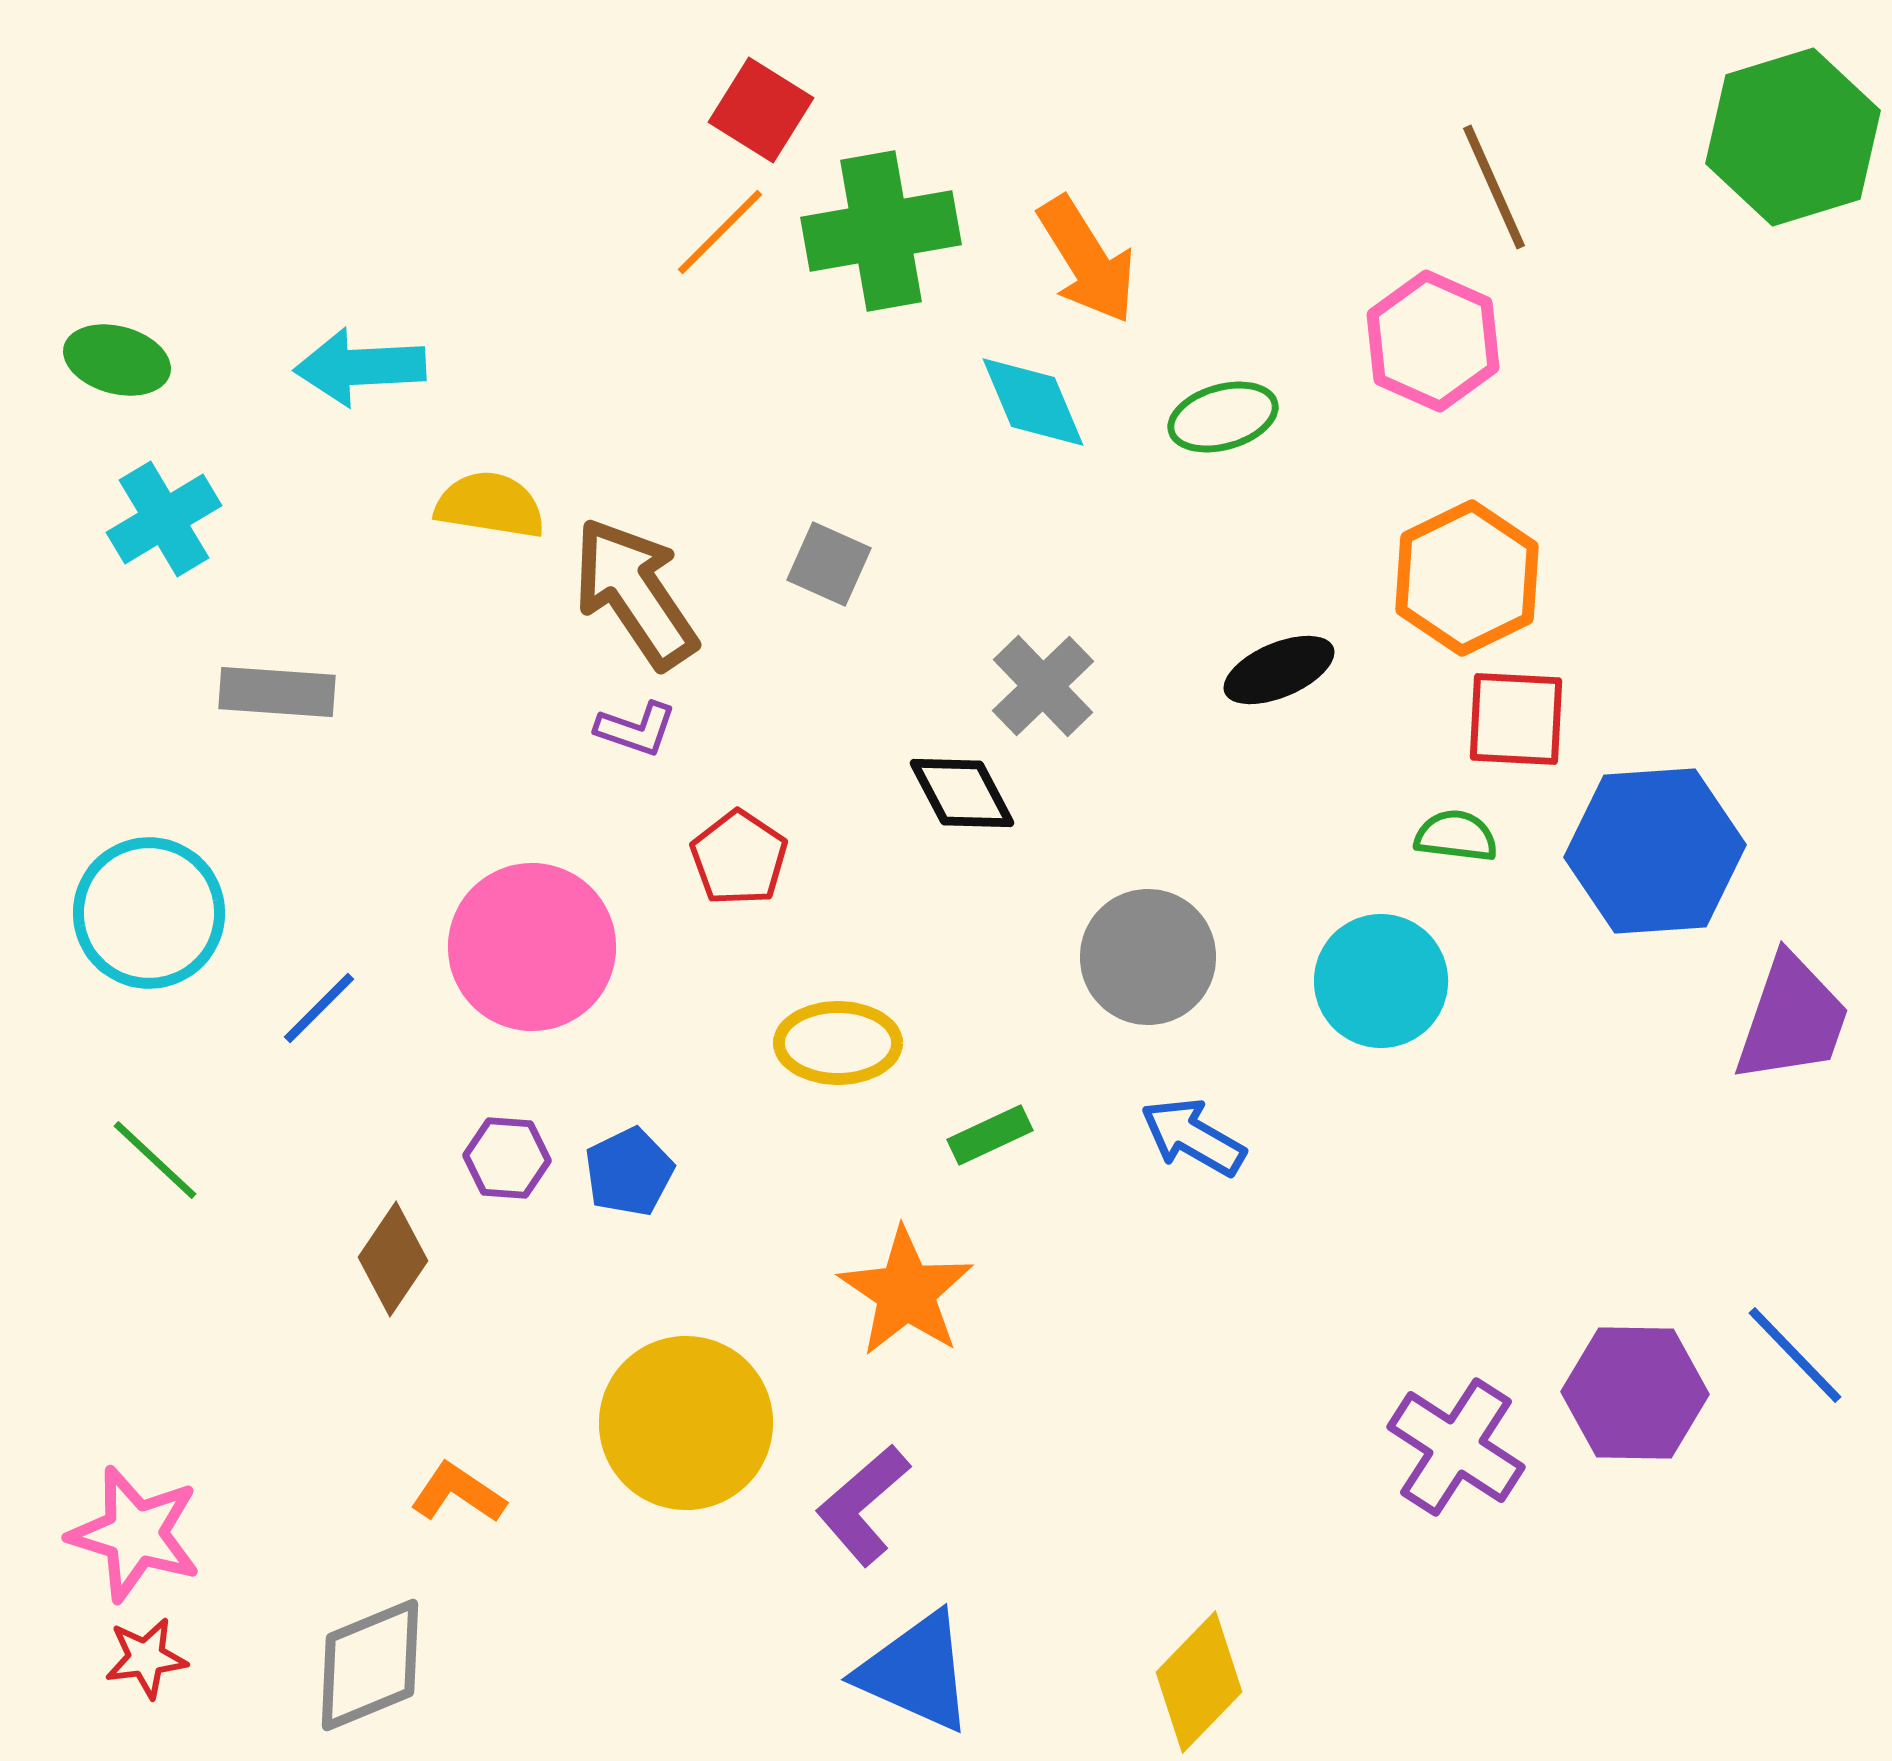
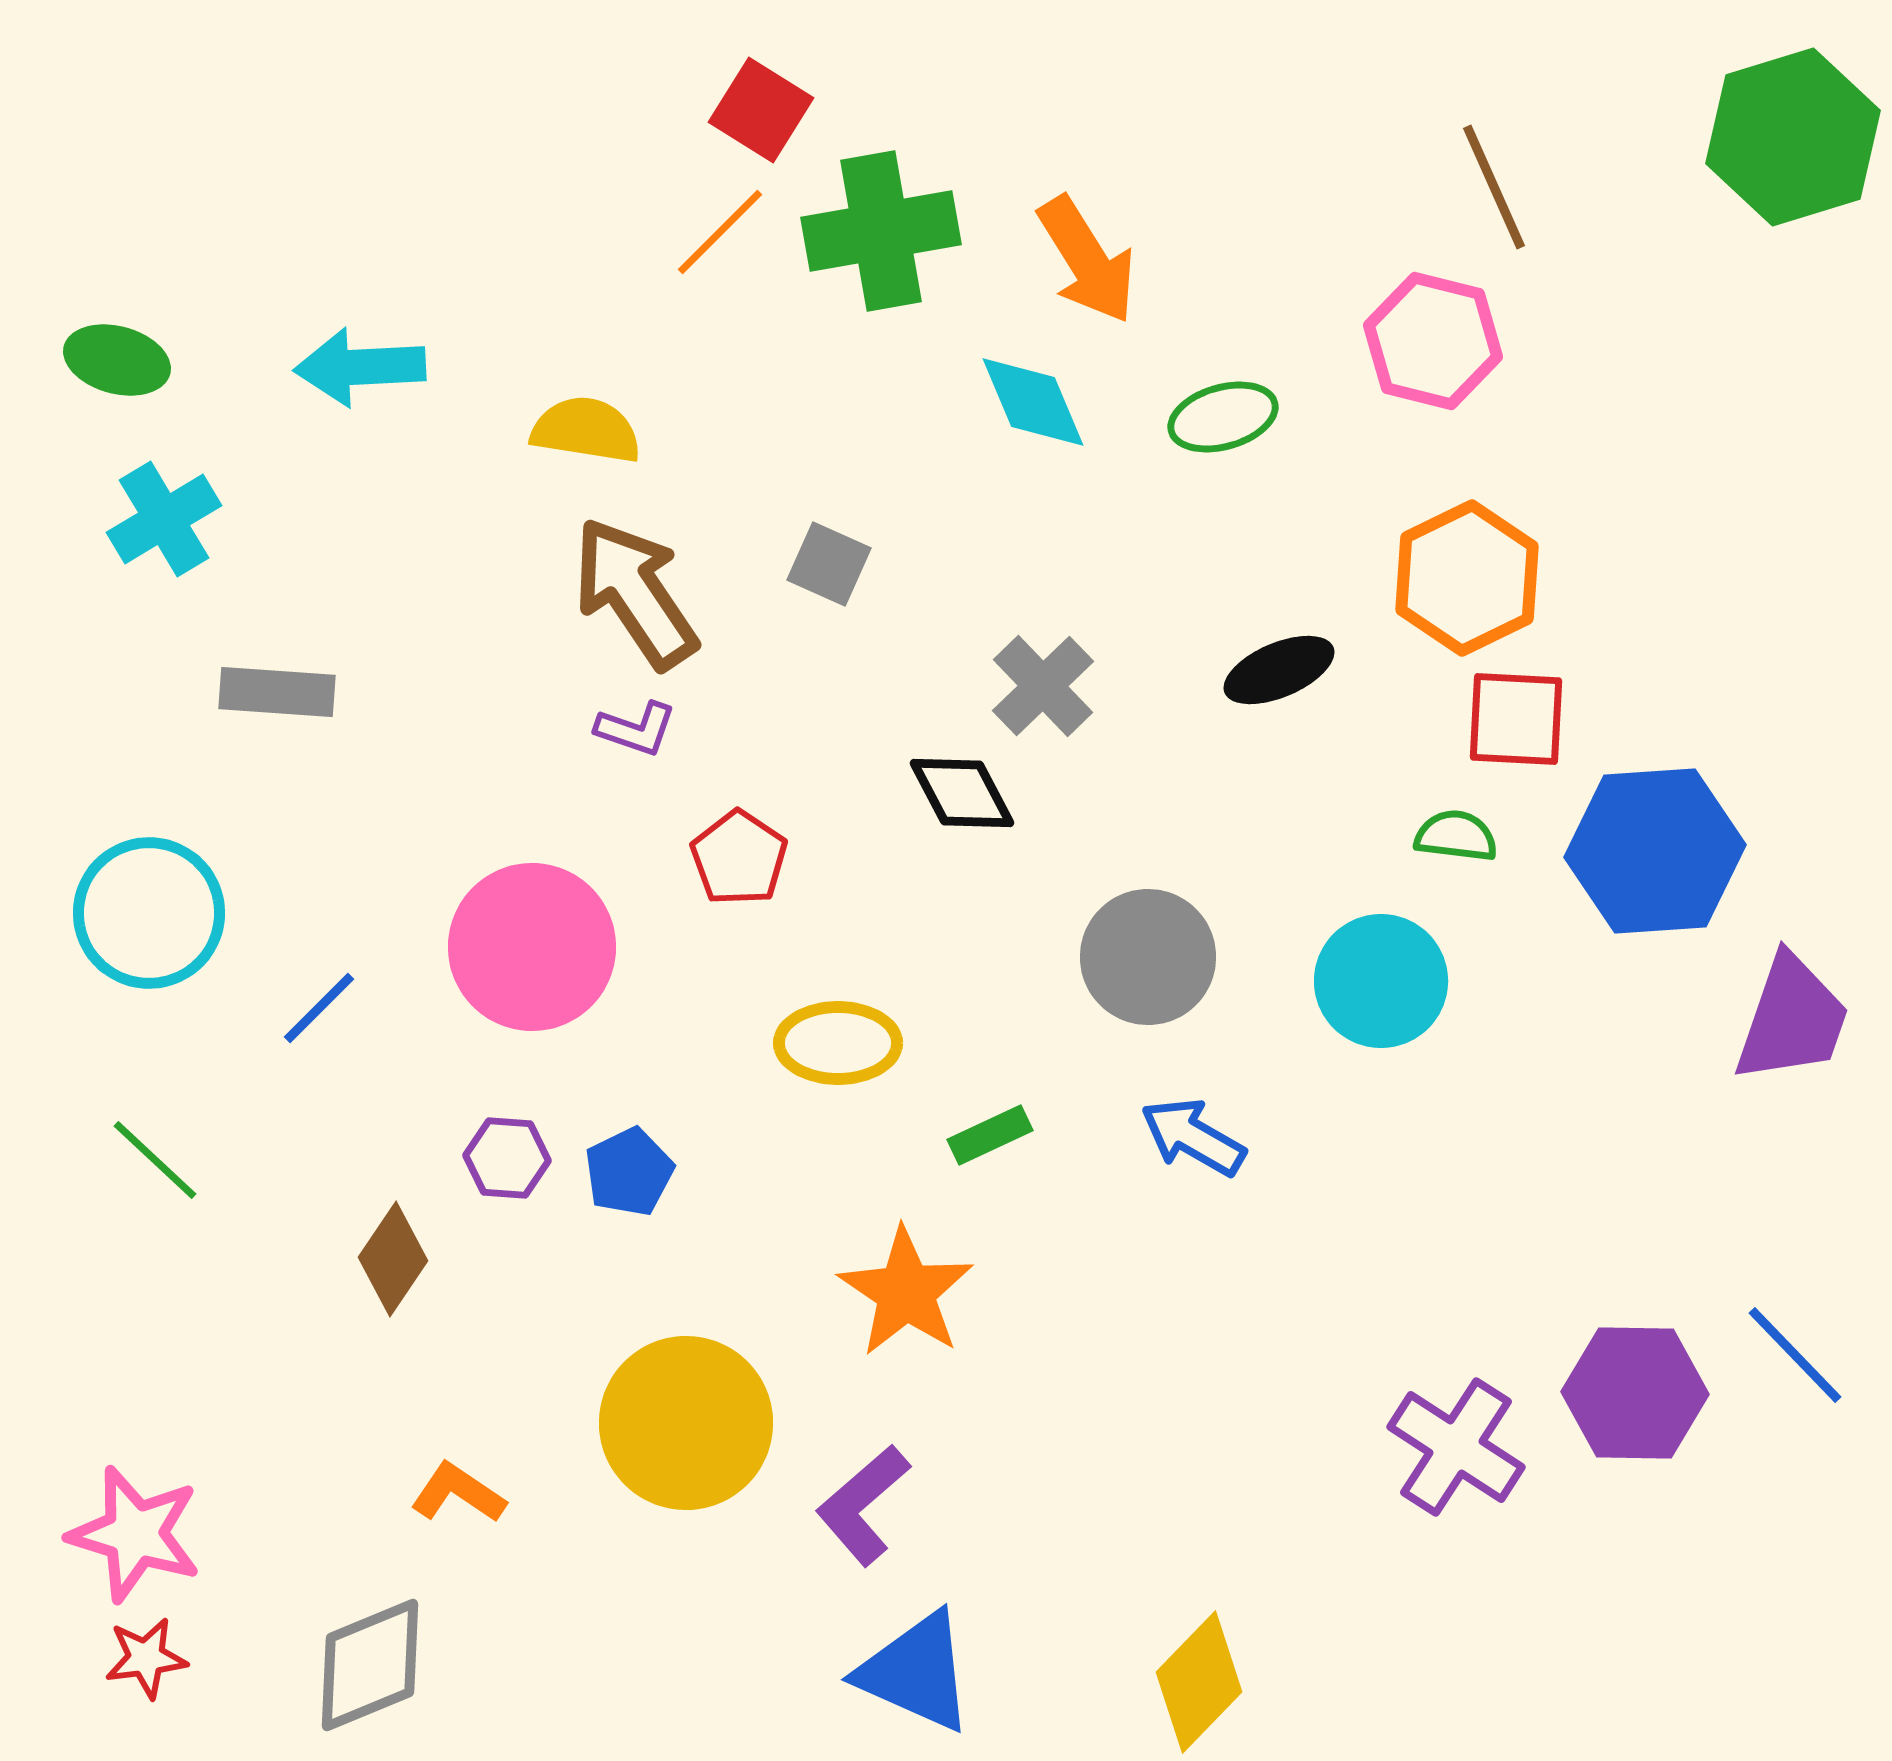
pink hexagon at (1433, 341): rotated 10 degrees counterclockwise
yellow semicircle at (490, 505): moved 96 px right, 75 px up
